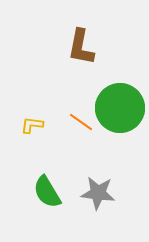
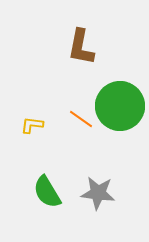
green circle: moved 2 px up
orange line: moved 3 px up
